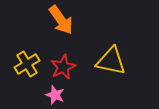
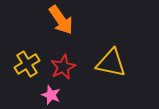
yellow triangle: moved 2 px down
pink star: moved 4 px left
